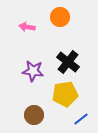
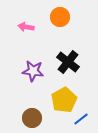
pink arrow: moved 1 px left
yellow pentagon: moved 1 px left, 6 px down; rotated 20 degrees counterclockwise
brown circle: moved 2 px left, 3 px down
